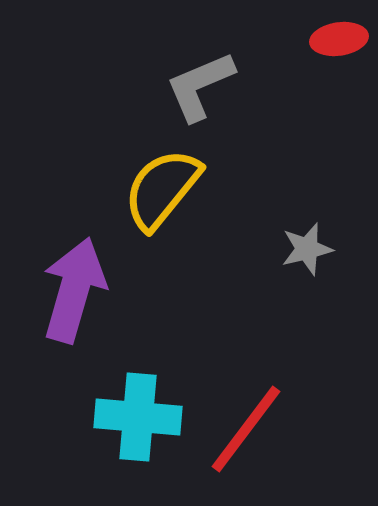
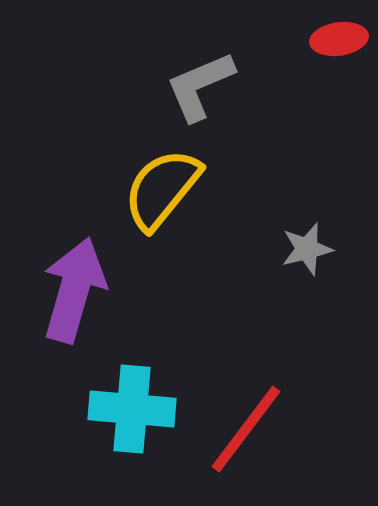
cyan cross: moved 6 px left, 8 px up
